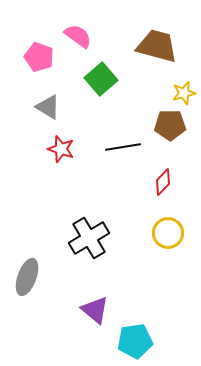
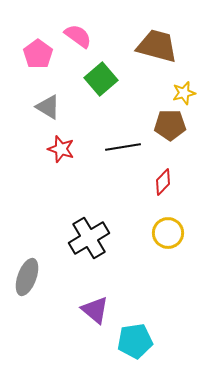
pink pentagon: moved 1 px left, 3 px up; rotated 16 degrees clockwise
